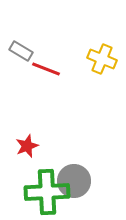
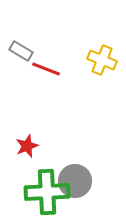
yellow cross: moved 1 px down
gray circle: moved 1 px right
